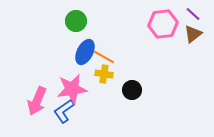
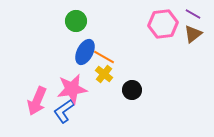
purple line: rotated 14 degrees counterclockwise
yellow cross: rotated 30 degrees clockwise
